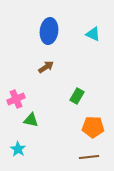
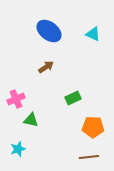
blue ellipse: rotated 60 degrees counterclockwise
green rectangle: moved 4 px left, 2 px down; rotated 35 degrees clockwise
cyan star: rotated 21 degrees clockwise
